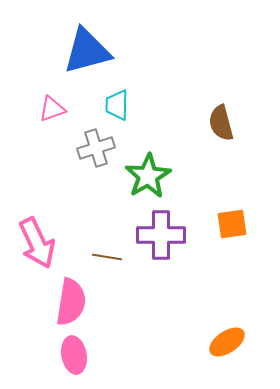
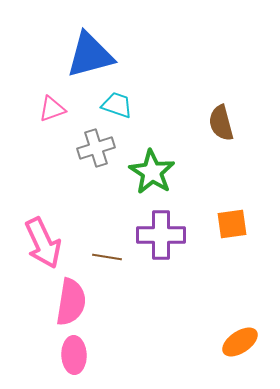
blue triangle: moved 3 px right, 4 px down
cyan trapezoid: rotated 108 degrees clockwise
green star: moved 4 px right, 4 px up; rotated 9 degrees counterclockwise
pink arrow: moved 6 px right
orange ellipse: moved 13 px right
pink ellipse: rotated 9 degrees clockwise
